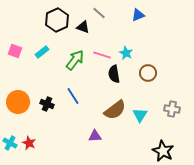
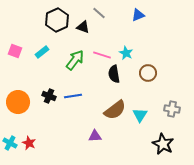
blue line: rotated 66 degrees counterclockwise
black cross: moved 2 px right, 8 px up
black star: moved 7 px up
